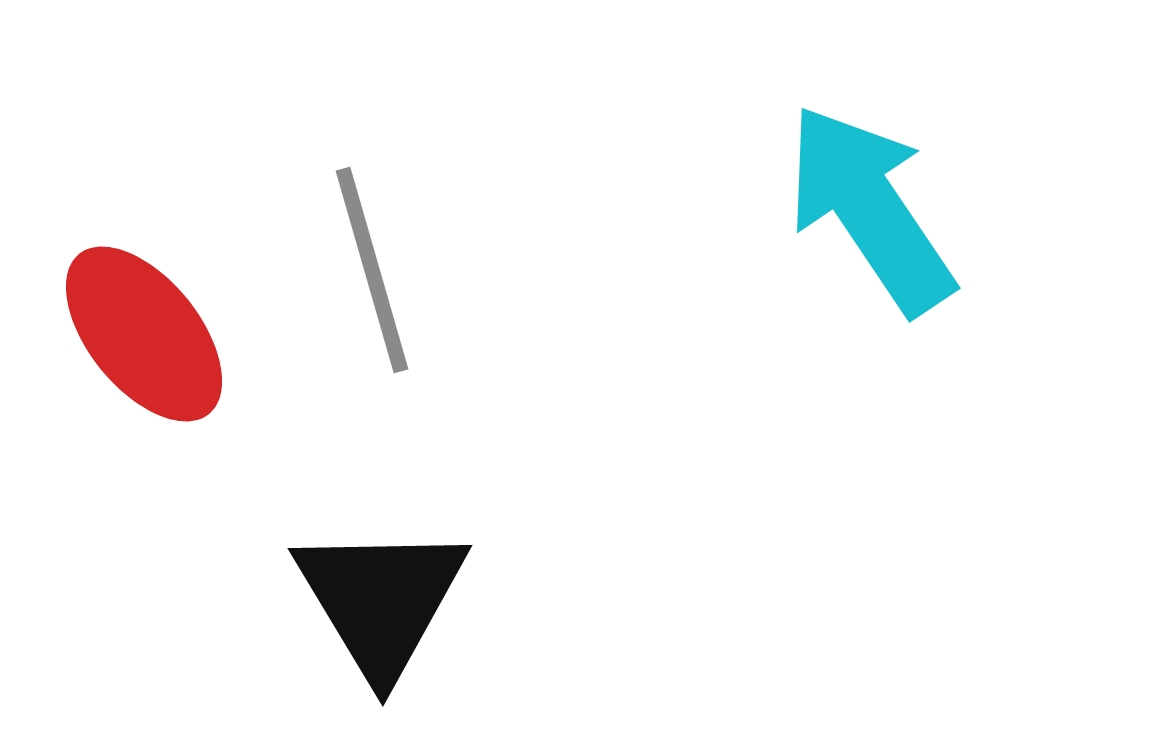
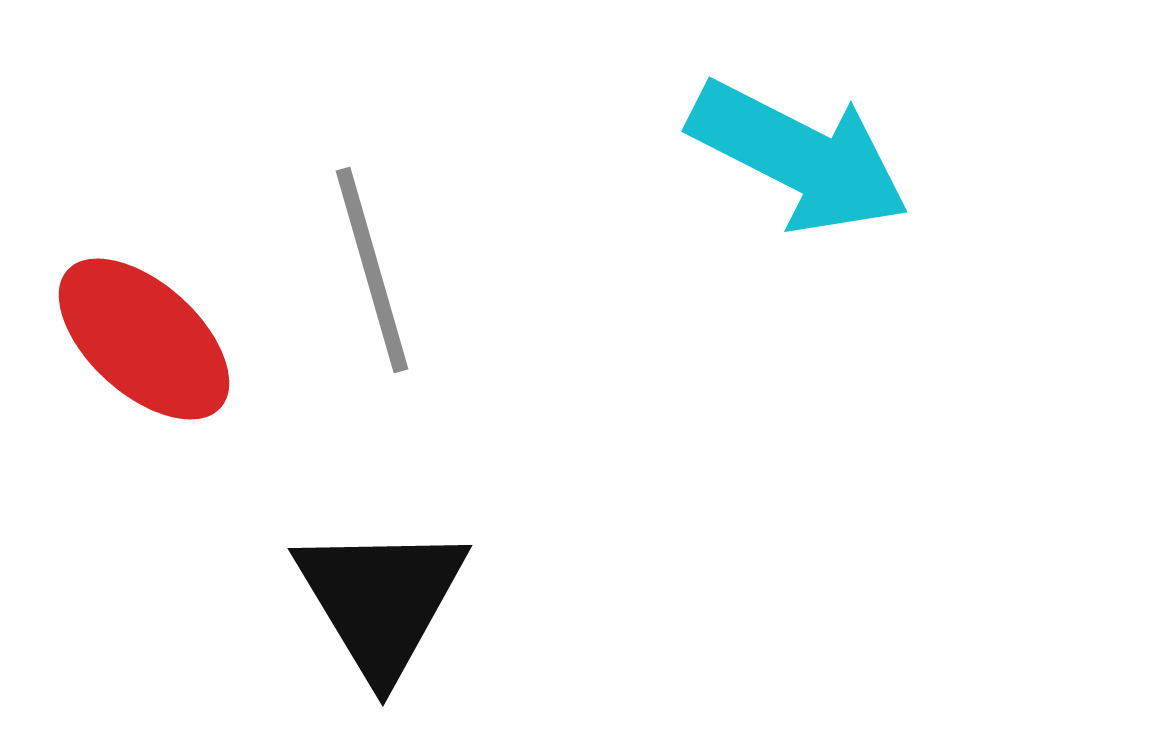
cyan arrow: moved 71 px left, 52 px up; rotated 151 degrees clockwise
red ellipse: moved 5 px down; rotated 9 degrees counterclockwise
